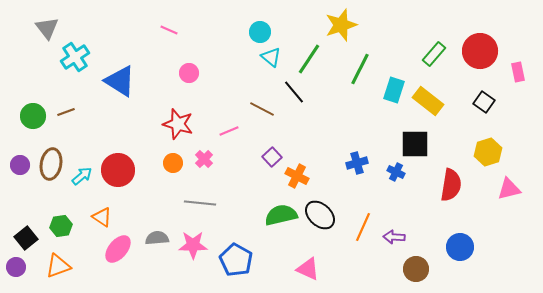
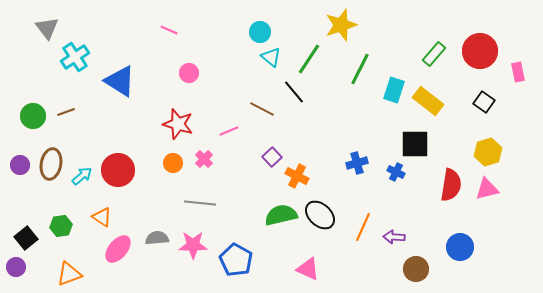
pink triangle at (509, 189): moved 22 px left
orange triangle at (58, 266): moved 11 px right, 8 px down
